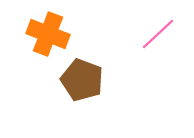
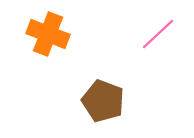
brown pentagon: moved 21 px right, 21 px down
